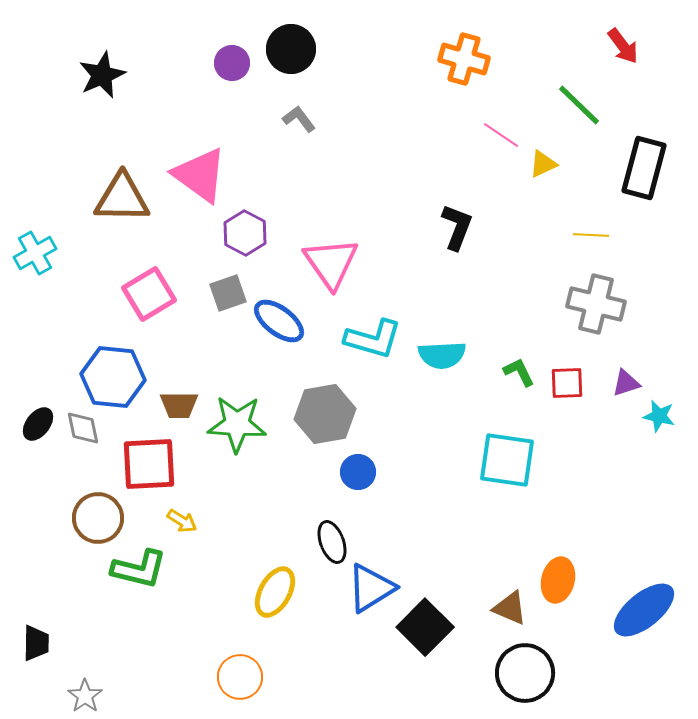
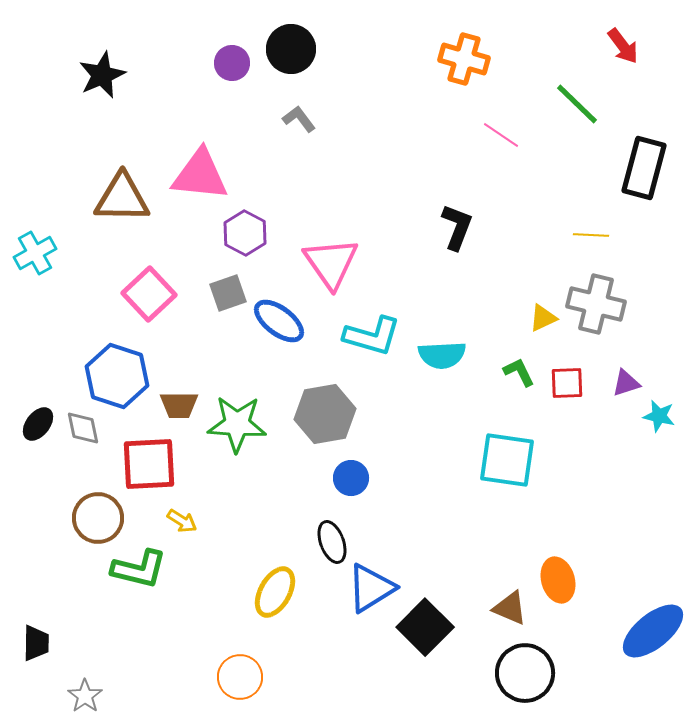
green line at (579, 105): moved 2 px left, 1 px up
yellow triangle at (543, 164): moved 154 px down
pink triangle at (200, 175): rotated 30 degrees counterclockwise
pink square at (149, 294): rotated 12 degrees counterclockwise
cyan L-shape at (373, 339): moved 1 px left, 3 px up
blue hexagon at (113, 377): moved 4 px right, 1 px up; rotated 12 degrees clockwise
blue circle at (358, 472): moved 7 px left, 6 px down
orange ellipse at (558, 580): rotated 30 degrees counterclockwise
blue ellipse at (644, 610): moved 9 px right, 21 px down
